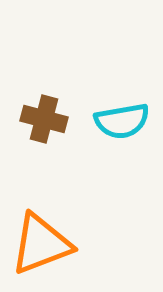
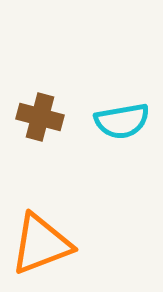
brown cross: moved 4 px left, 2 px up
